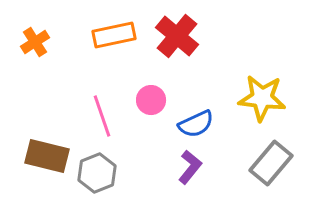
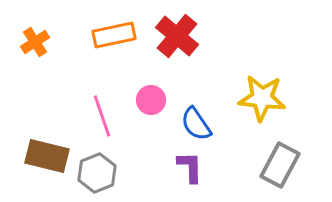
blue semicircle: rotated 81 degrees clockwise
gray rectangle: moved 9 px right, 2 px down; rotated 12 degrees counterclockwise
purple L-shape: rotated 40 degrees counterclockwise
